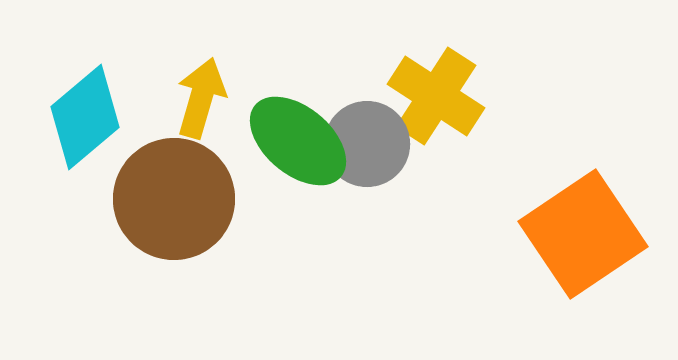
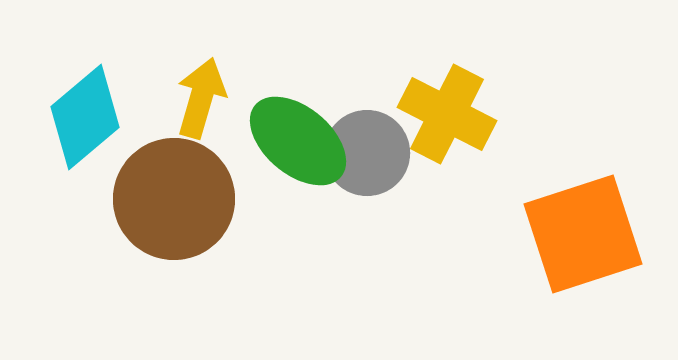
yellow cross: moved 11 px right, 18 px down; rotated 6 degrees counterclockwise
gray circle: moved 9 px down
orange square: rotated 16 degrees clockwise
